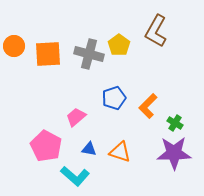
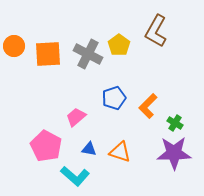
gray cross: moved 1 px left; rotated 12 degrees clockwise
